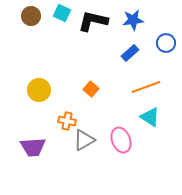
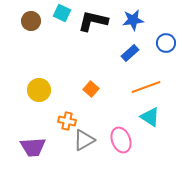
brown circle: moved 5 px down
